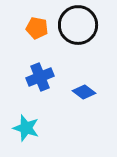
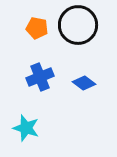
blue diamond: moved 9 px up
